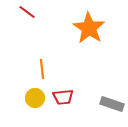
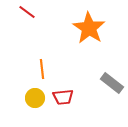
gray rectangle: moved 21 px up; rotated 20 degrees clockwise
